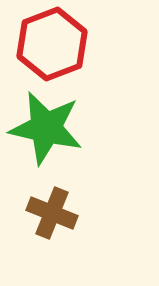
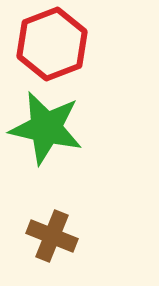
brown cross: moved 23 px down
